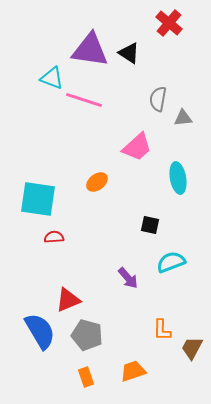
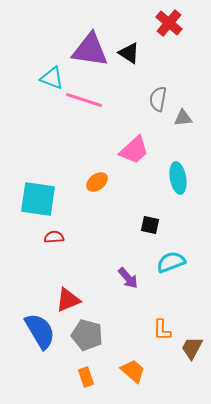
pink trapezoid: moved 3 px left, 3 px down
orange trapezoid: rotated 60 degrees clockwise
